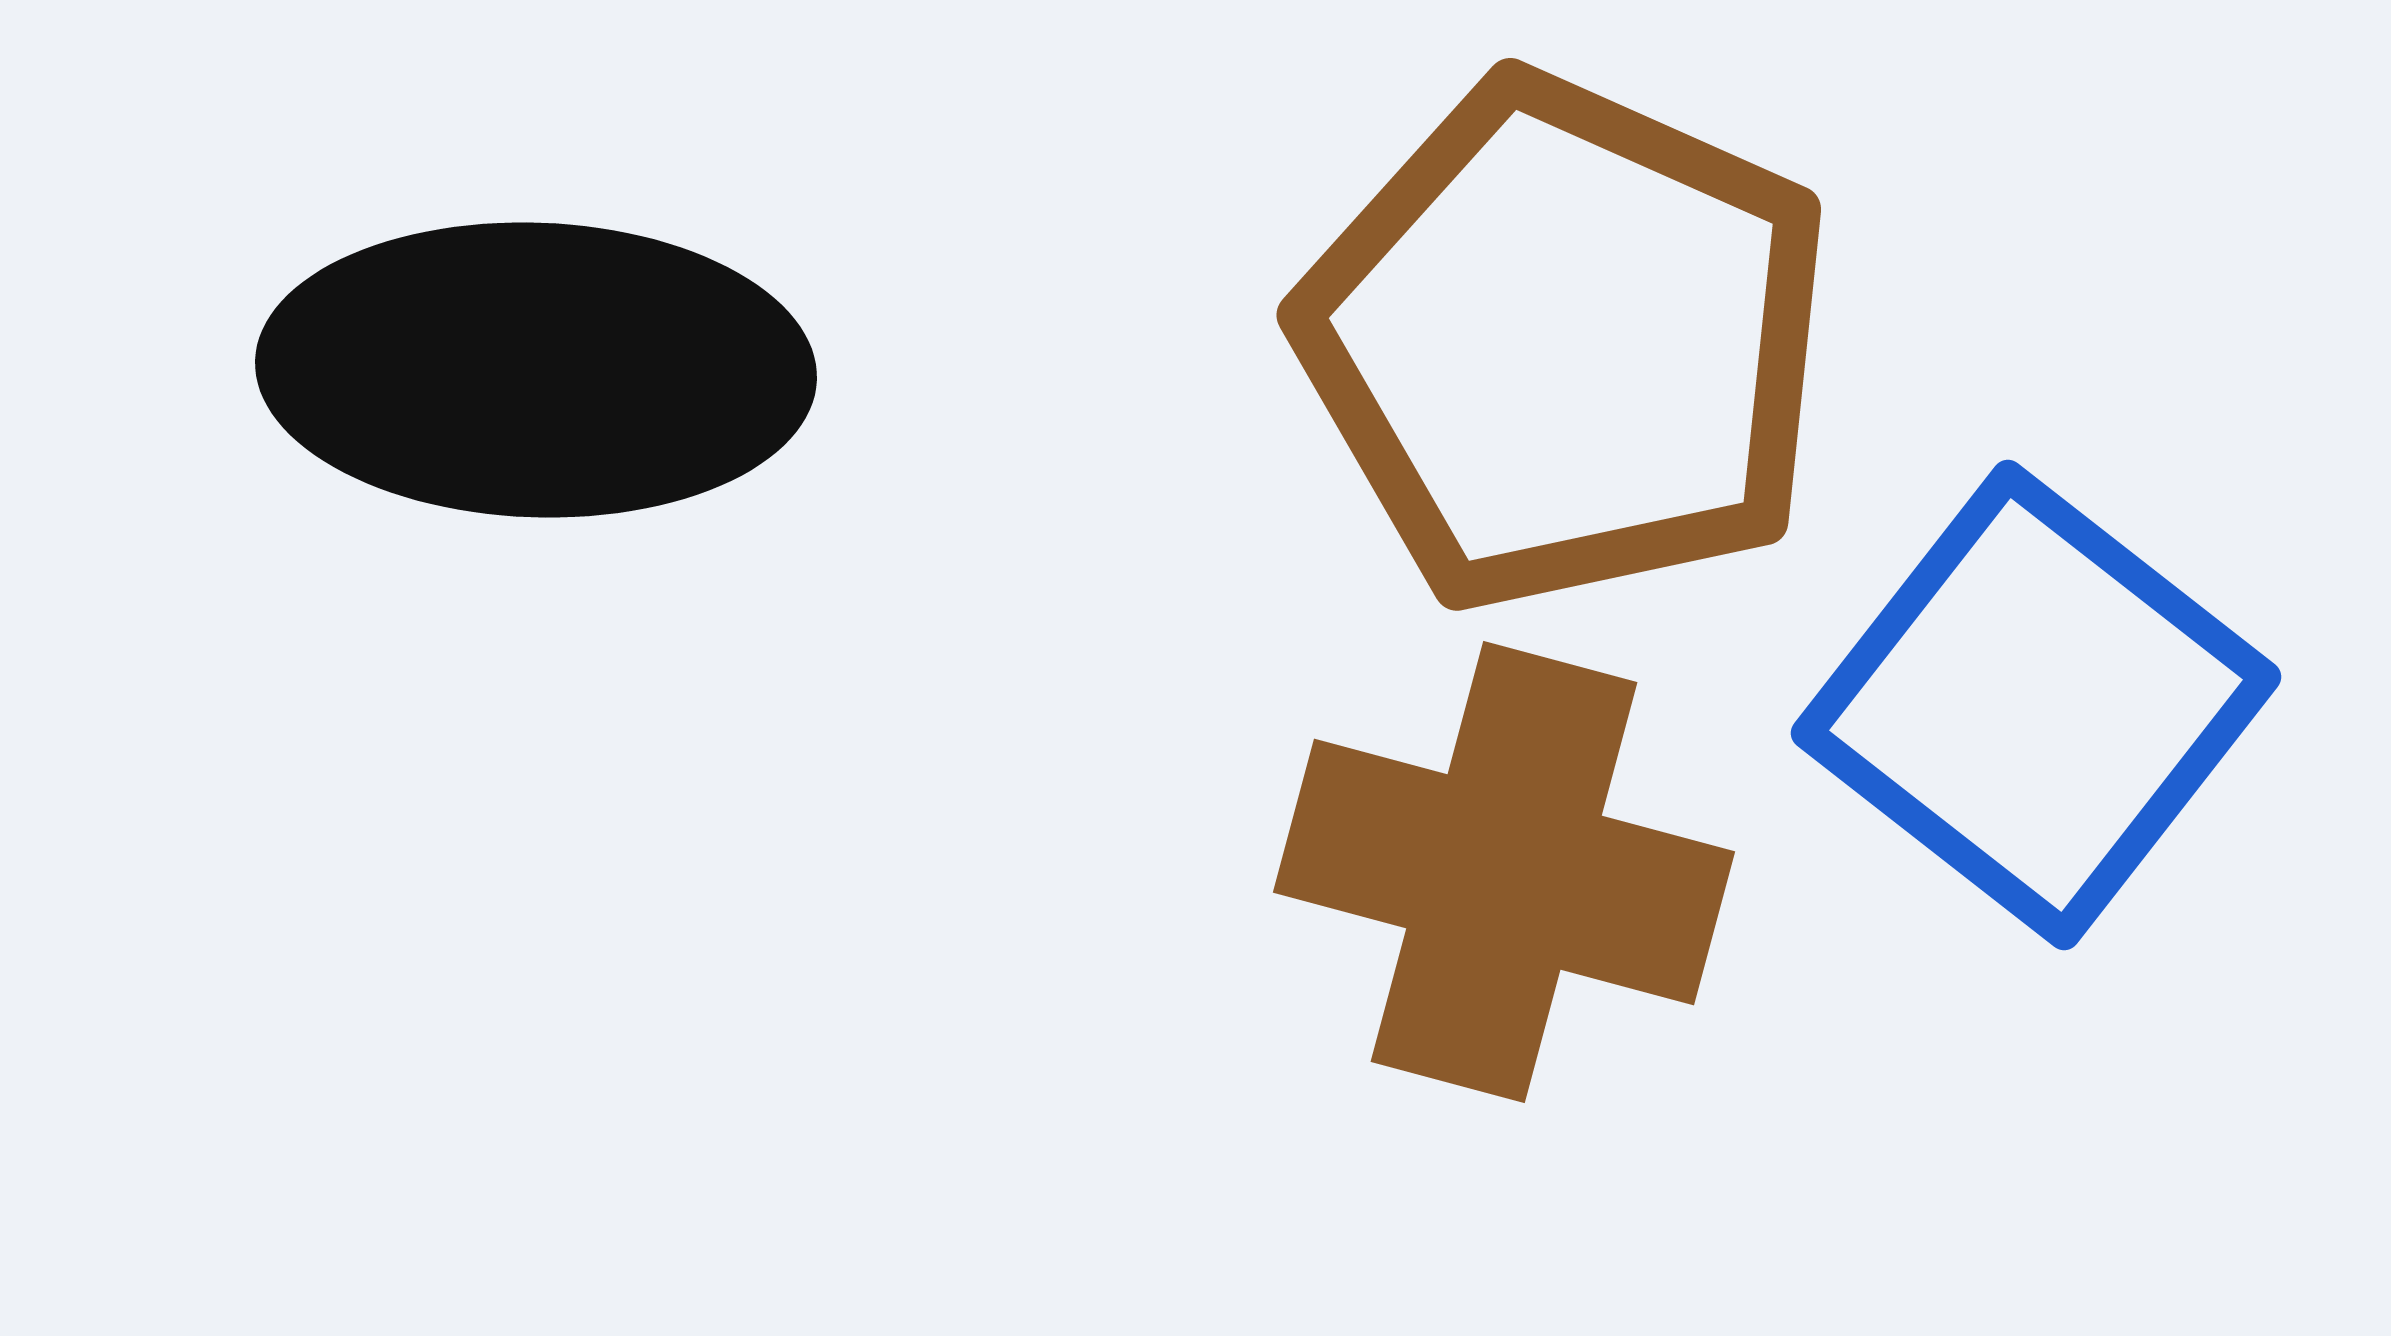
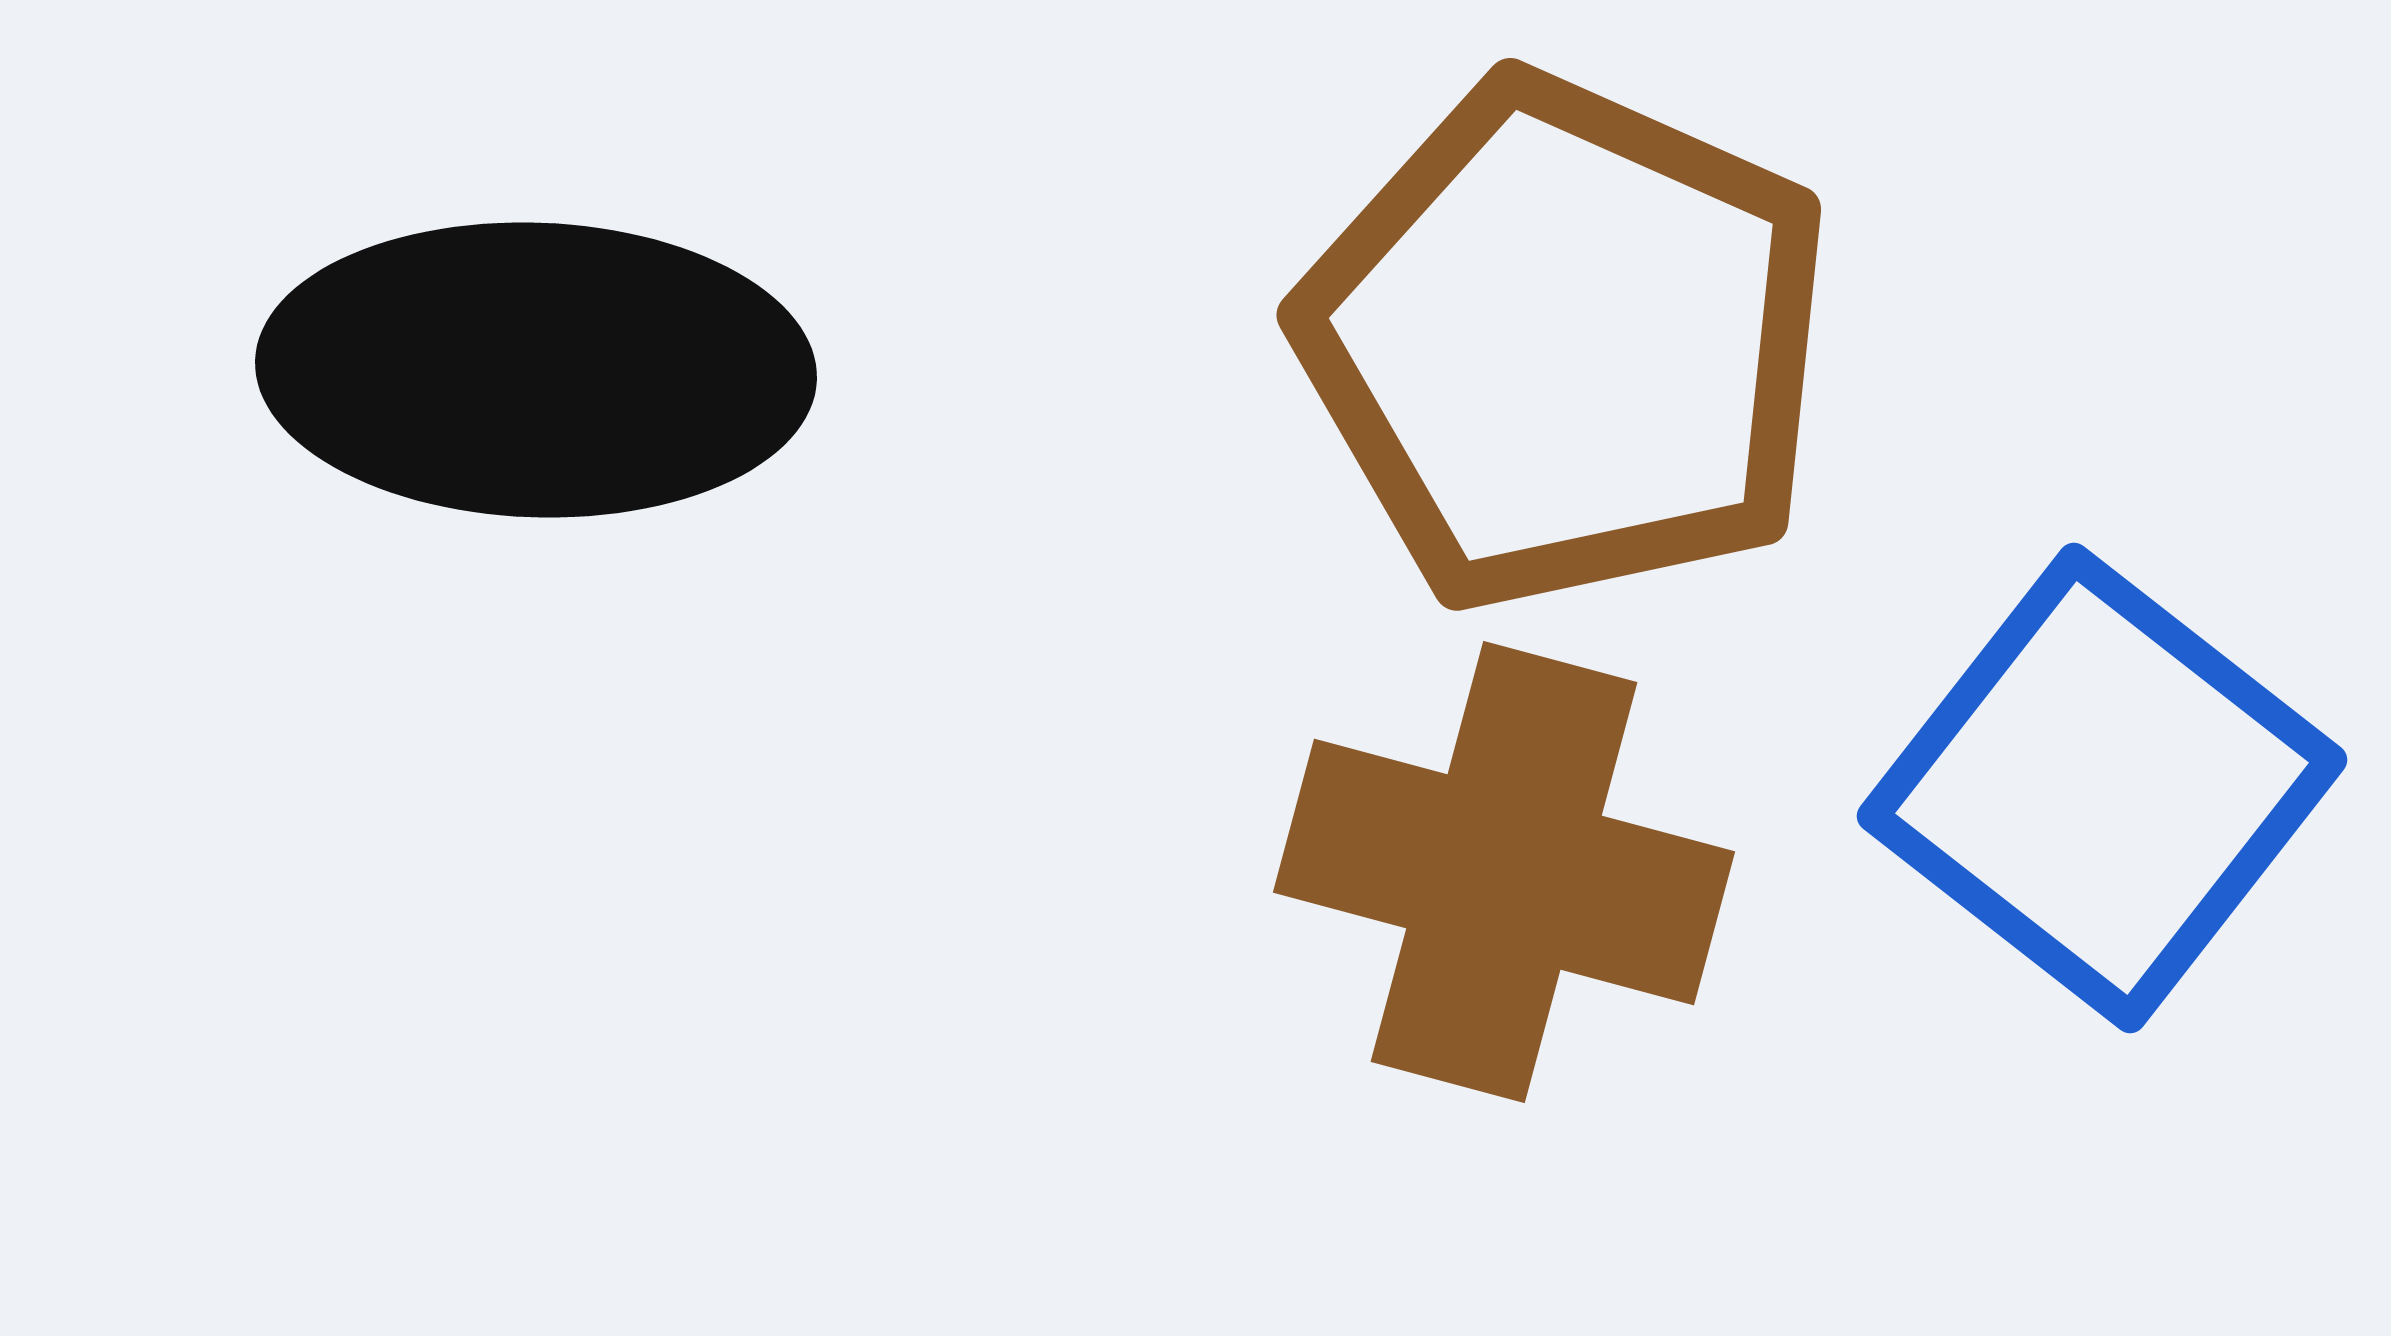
blue square: moved 66 px right, 83 px down
